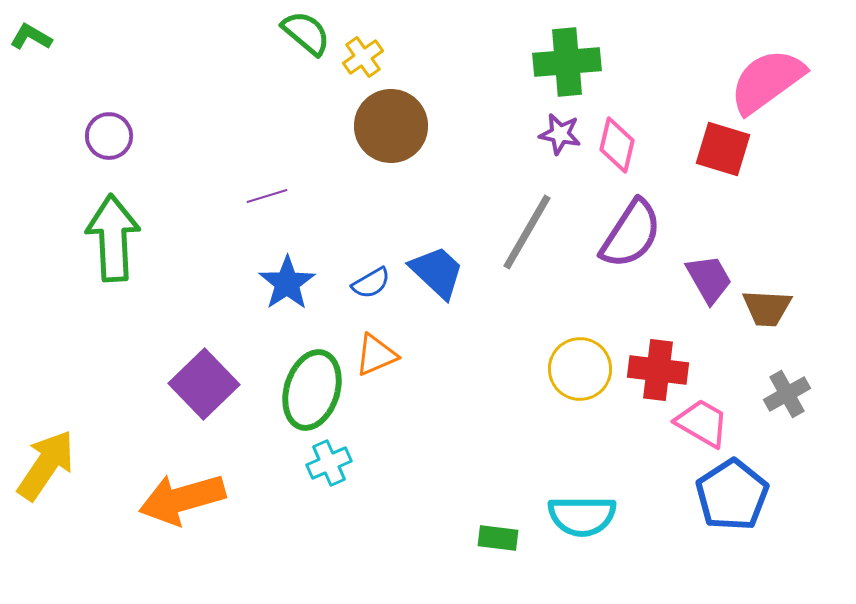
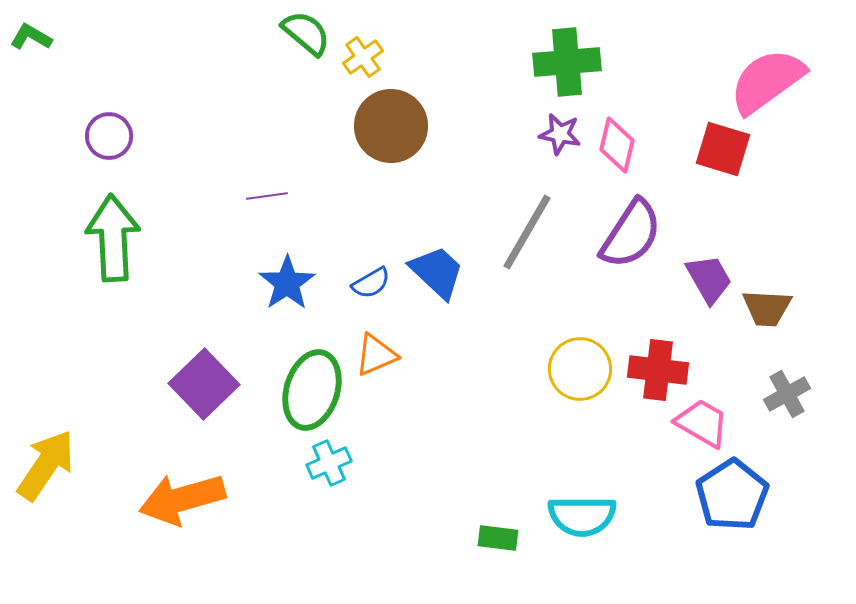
purple line: rotated 9 degrees clockwise
